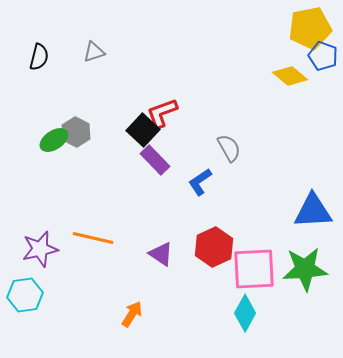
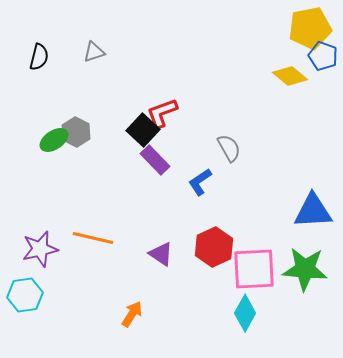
green star: rotated 9 degrees clockwise
